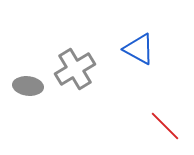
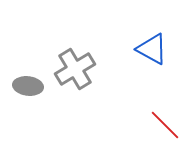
blue triangle: moved 13 px right
red line: moved 1 px up
